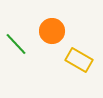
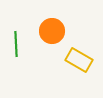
green line: rotated 40 degrees clockwise
